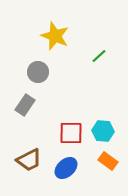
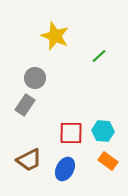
gray circle: moved 3 px left, 6 px down
blue ellipse: moved 1 px left, 1 px down; rotated 20 degrees counterclockwise
